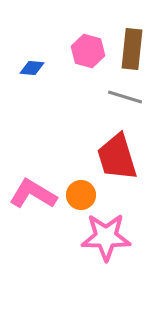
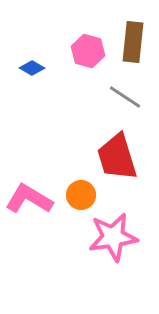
brown rectangle: moved 1 px right, 7 px up
blue diamond: rotated 25 degrees clockwise
gray line: rotated 16 degrees clockwise
pink L-shape: moved 4 px left, 5 px down
pink star: moved 7 px right; rotated 9 degrees counterclockwise
